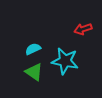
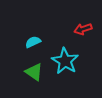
cyan semicircle: moved 7 px up
cyan star: rotated 20 degrees clockwise
